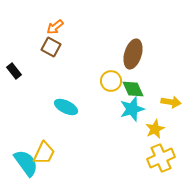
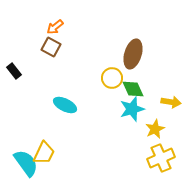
yellow circle: moved 1 px right, 3 px up
cyan ellipse: moved 1 px left, 2 px up
